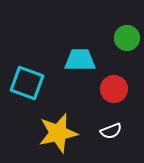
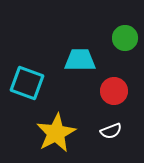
green circle: moved 2 px left
red circle: moved 2 px down
yellow star: moved 2 px left; rotated 15 degrees counterclockwise
